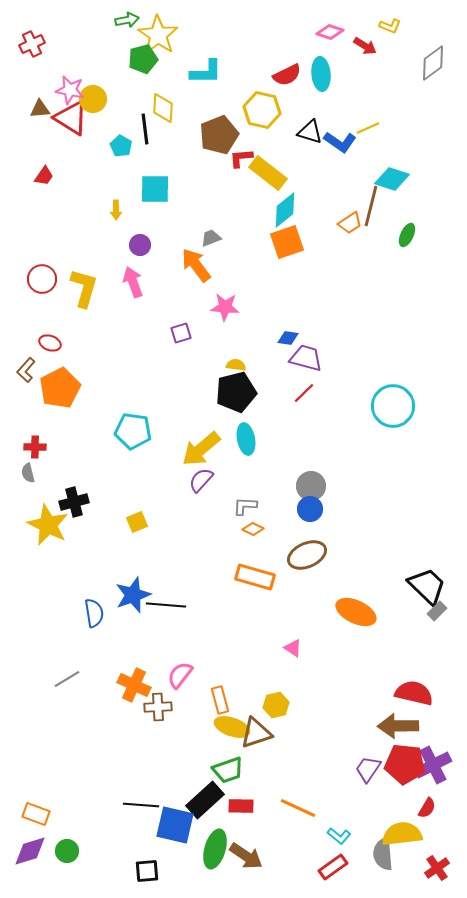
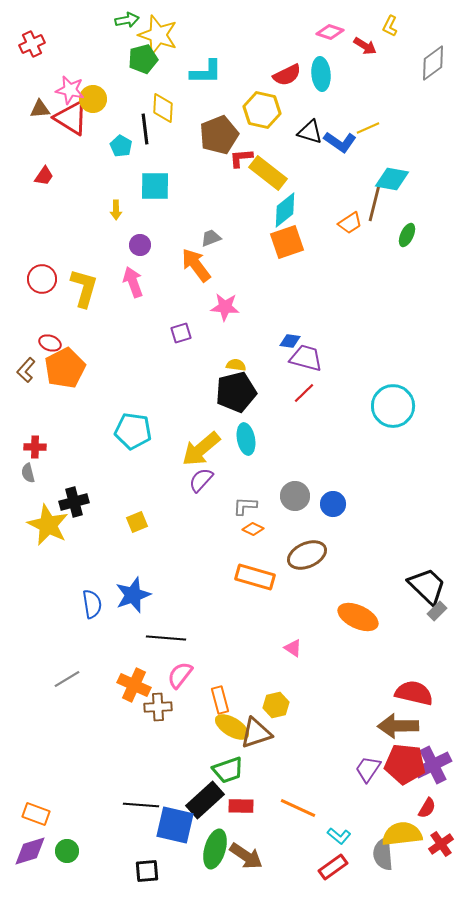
yellow L-shape at (390, 26): rotated 95 degrees clockwise
yellow star at (158, 35): rotated 15 degrees counterclockwise
cyan diamond at (392, 179): rotated 8 degrees counterclockwise
cyan square at (155, 189): moved 3 px up
brown line at (371, 206): moved 4 px right, 5 px up
blue diamond at (288, 338): moved 2 px right, 3 px down
orange pentagon at (60, 388): moved 5 px right, 20 px up
gray circle at (311, 486): moved 16 px left, 10 px down
blue circle at (310, 509): moved 23 px right, 5 px up
black line at (166, 605): moved 33 px down
orange ellipse at (356, 612): moved 2 px right, 5 px down
blue semicircle at (94, 613): moved 2 px left, 9 px up
yellow ellipse at (232, 727): rotated 12 degrees clockwise
red cross at (437, 868): moved 4 px right, 24 px up
